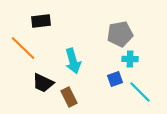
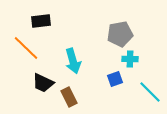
orange line: moved 3 px right
cyan line: moved 10 px right
